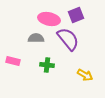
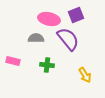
yellow arrow: rotated 28 degrees clockwise
